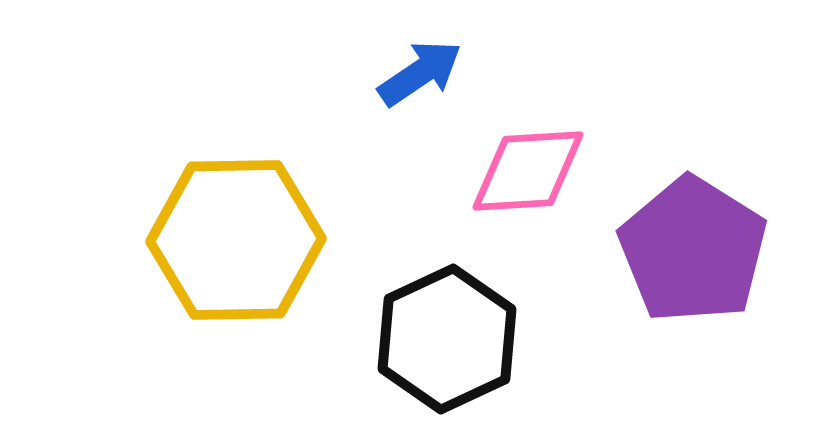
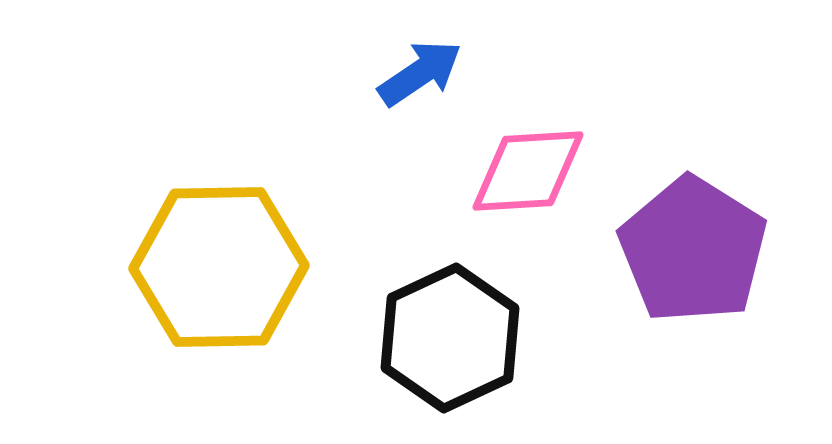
yellow hexagon: moved 17 px left, 27 px down
black hexagon: moved 3 px right, 1 px up
